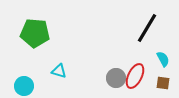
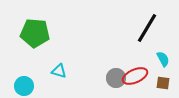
red ellipse: rotated 40 degrees clockwise
